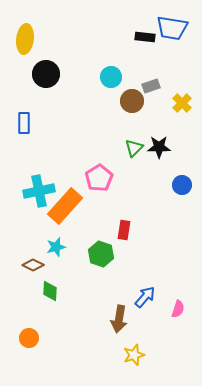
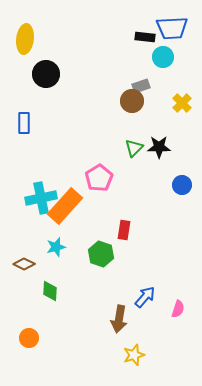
blue trapezoid: rotated 12 degrees counterclockwise
cyan circle: moved 52 px right, 20 px up
gray rectangle: moved 10 px left
cyan cross: moved 2 px right, 7 px down
brown diamond: moved 9 px left, 1 px up
